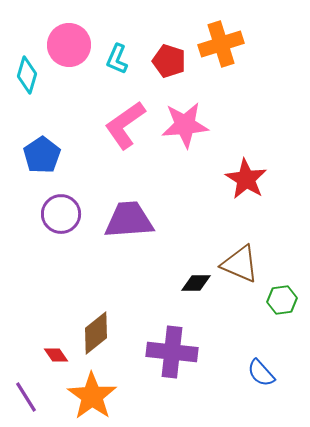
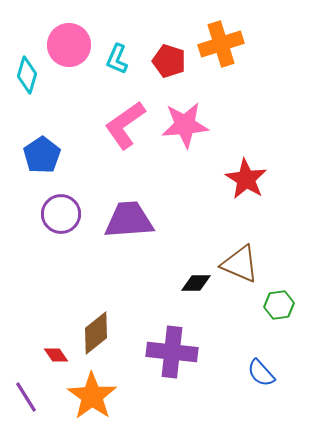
green hexagon: moved 3 px left, 5 px down
